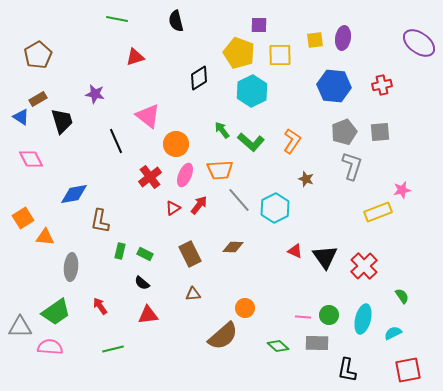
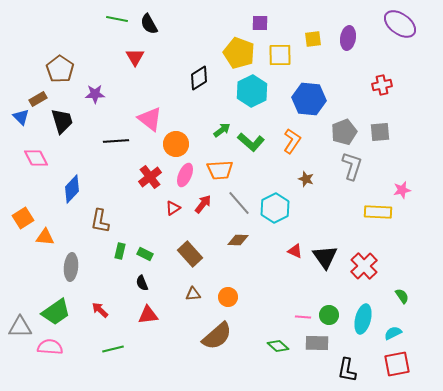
black semicircle at (176, 21): moved 27 px left, 3 px down; rotated 15 degrees counterclockwise
purple square at (259, 25): moved 1 px right, 2 px up
purple ellipse at (343, 38): moved 5 px right
yellow square at (315, 40): moved 2 px left, 1 px up
purple ellipse at (419, 43): moved 19 px left, 19 px up
brown pentagon at (38, 55): moved 22 px right, 14 px down; rotated 8 degrees counterclockwise
red triangle at (135, 57): rotated 42 degrees counterclockwise
blue hexagon at (334, 86): moved 25 px left, 13 px down
purple star at (95, 94): rotated 12 degrees counterclockwise
pink triangle at (148, 116): moved 2 px right, 3 px down
blue triangle at (21, 117): rotated 12 degrees clockwise
green arrow at (222, 130): rotated 90 degrees clockwise
black line at (116, 141): rotated 70 degrees counterclockwise
pink diamond at (31, 159): moved 5 px right, 1 px up
blue diamond at (74, 194): moved 2 px left, 5 px up; rotated 36 degrees counterclockwise
gray line at (239, 200): moved 3 px down
red arrow at (199, 205): moved 4 px right, 1 px up
yellow rectangle at (378, 212): rotated 24 degrees clockwise
brown diamond at (233, 247): moved 5 px right, 7 px up
brown rectangle at (190, 254): rotated 15 degrees counterclockwise
black semicircle at (142, 283): rotated 28 degrees clockwise
red arrow at (100, 306): moved 4 px down; rotated 12 degrees counterclockwise
orange circle at (245, 308): moved 17 px left, 11 px up
brown semicircle at (223, 336): moved 6 px left
red square at (408, 370): moved 11 px left, 6 px up
